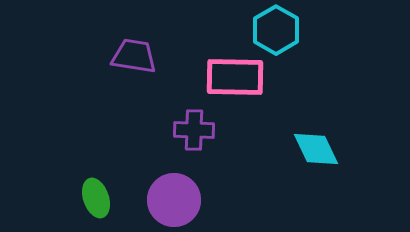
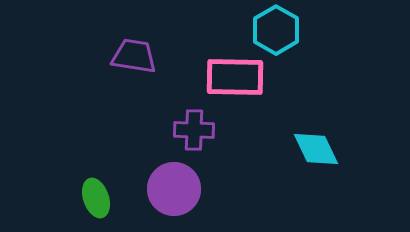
purple circle: moved 11 px up
